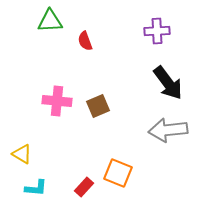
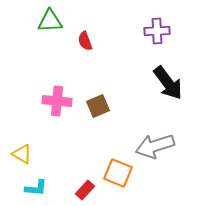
gray arrow: moved 13 px left, 16 px down; rotated 12 degrees counterclockwise
red rectangle: moved 1 px right, 3 px down
